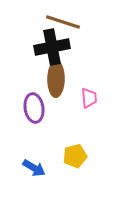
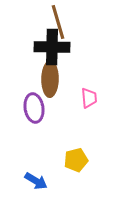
brown line: moved 5 px left; rotated 56 degrees clockwise
black cross: rotated 12 degrees clockwise
brown ellipse: moved 6 px left
yellow pentagon: moved 1 px right, 4 px down
blue arrow: moved 2 px right, 13 px down
